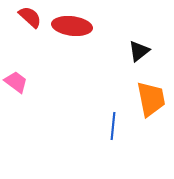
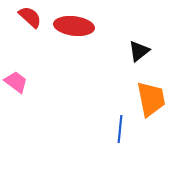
red ellipse: moved 2 px right
blue line: moved 7 px right, 3 px down
